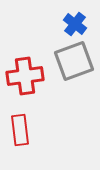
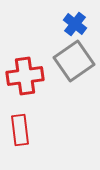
gray square: rotated 15 degrees counterclockwise
